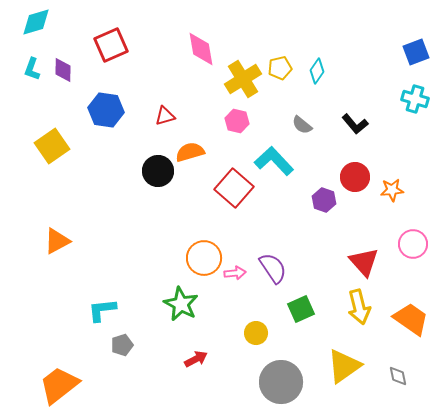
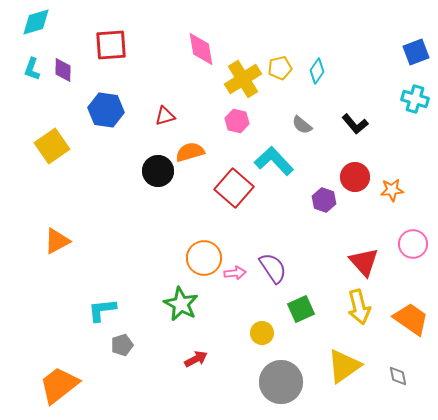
red square at (111, 45): rotated 20 degrees clockwise
yellow circle at (256, 333): moved 6 px right
